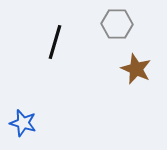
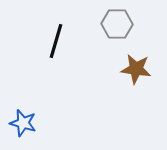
black line: moved 1 px right, 1 px up
brown star: rotated 16 degrees counterclockwise
